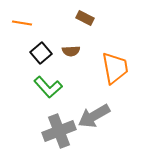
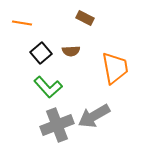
gray cross: moved 2 px left, 6 px up
